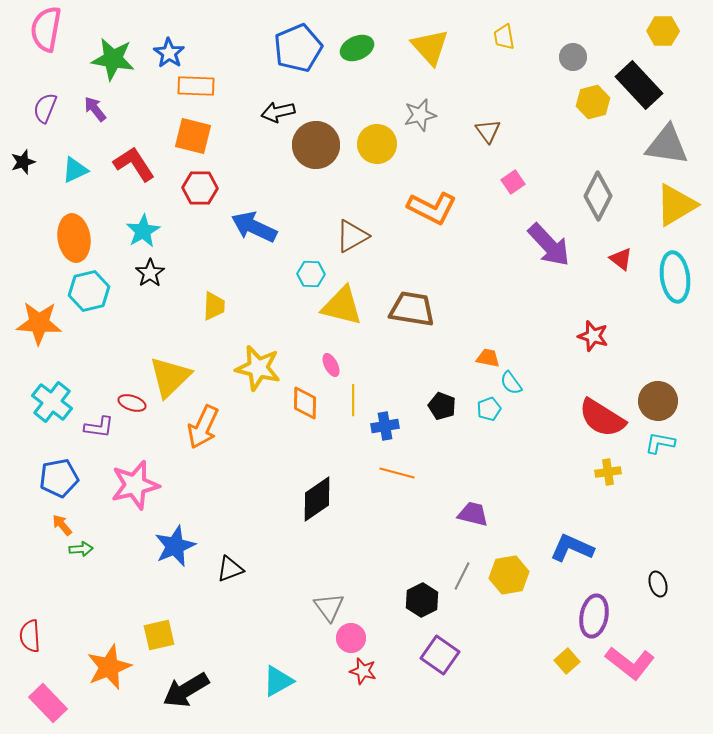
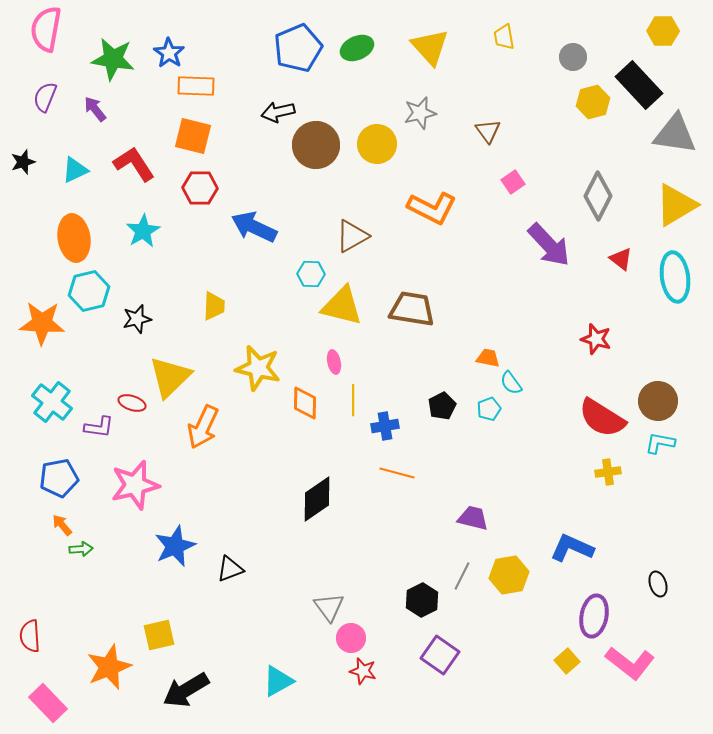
purple semicircle at (45, 108): moved 11 px up
gray star at (420, 115): moved 2 px up
gray triangle at (667, 145): moved 8 px right, 11 px up
black star at (150, 273): moved 13 px left, 46 px down; rotated 20 degrees clockwise
orange star at (39, 323): moved 3 px right
red star at (593, 336): moved 3 px right, 3 px down
pink ellipse at (331, 365): moved 3 px right, 3 px up; rotated 15 degrees clockwise
black pentagon at (442, 406): rotated 24 degrees clockwise
purple trapezoid at (473, 514): moved 4 px down
